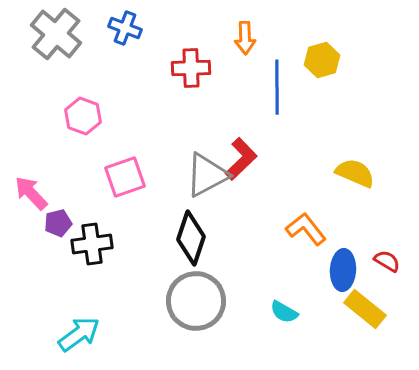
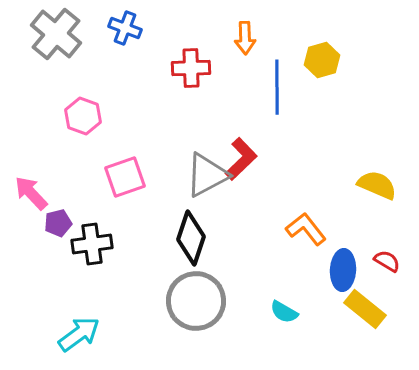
yellow semicircle: moved 22 px right, 12 px down
